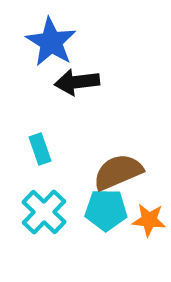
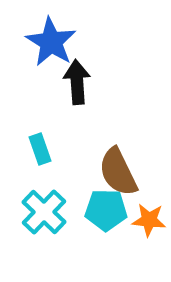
black arrow: rotated 93 degrees clockwise
brown semicircle: rotated 93 degrees counterclockwise
